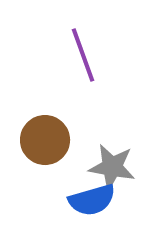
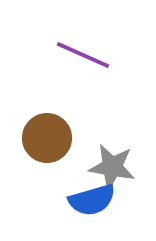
purple line: rotated 46 degrees counterclockwise
brown circle: moved 2 px right, 2 px up
